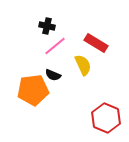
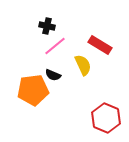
red rectangle: moved 4 px right, 2 px down
